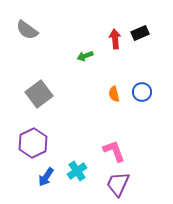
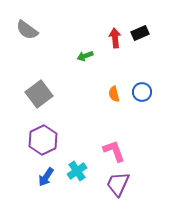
red arrow: moved 1 px up
purple hexagon: moved 10 px right, 3 px up
